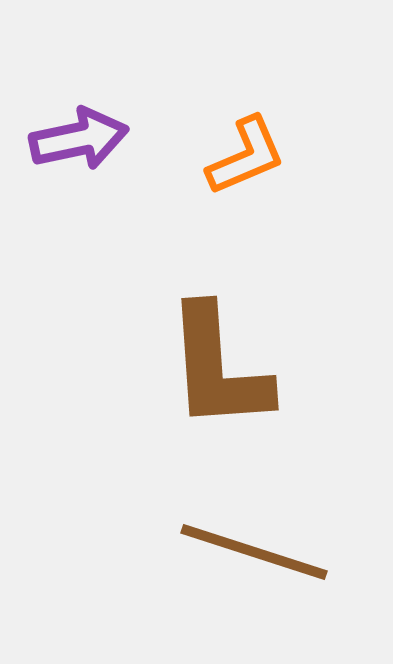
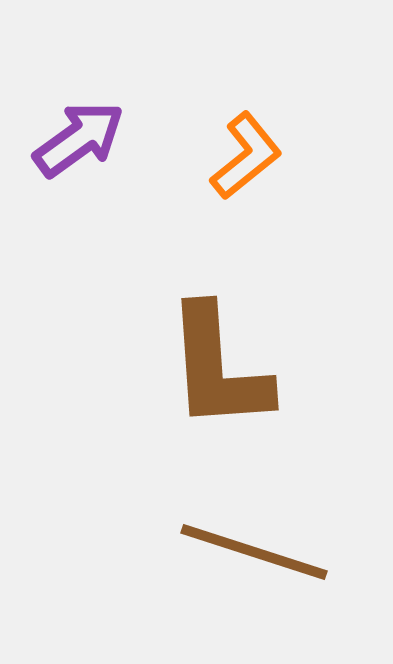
purple arrow: rotated 24 degrees counterclockwise
orange L-shape: rotated 16 degrees counterclockwise
